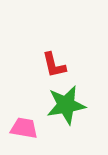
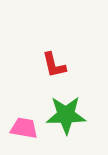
green star: moved 10 px down; rotated 9 degrees clockwise
